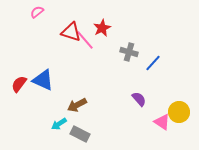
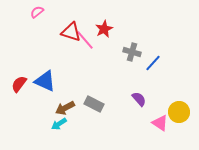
red star: moved 2 px right, 1 px down
gray cross: moved 3 px right
blue triangle: moved 2 px right, 1 px down
brown arrow: moved 12 px left, 3 px down
pink triangle: moved 2 px left, 1 px down
gray rectangle: moved 14 px right, 30 px up
